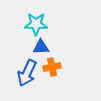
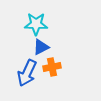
blue triangle: rotated 24 degrees counterclockwise
